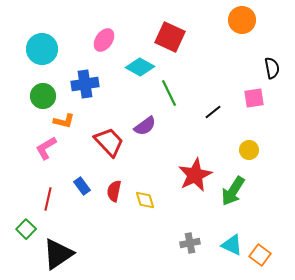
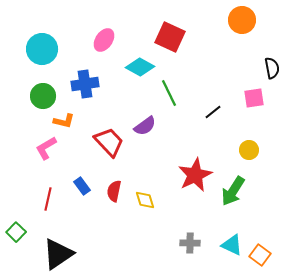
green square: moved 10 px left, 3 px down
gray cross: rotated 12 degrees clockwise
